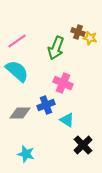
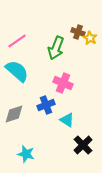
yellow star: rotated 16 degrees clockwise
gray diamond: moved 6 px left, 1 px down; rotated 20 degrees counterclockwise
